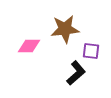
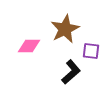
brown star: rotated 20 degrees counterclockwise
black L-shape: moved 5 px left, 1 px up
